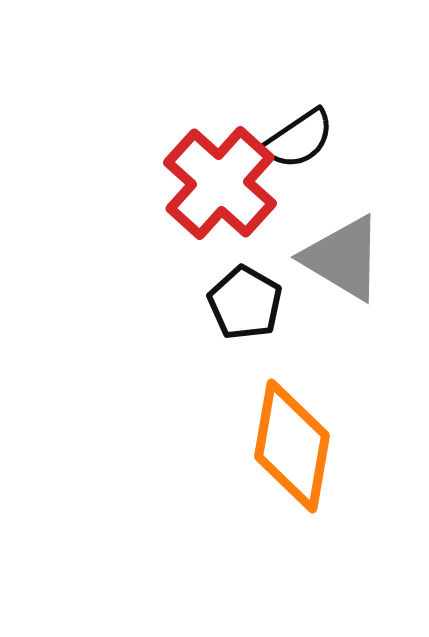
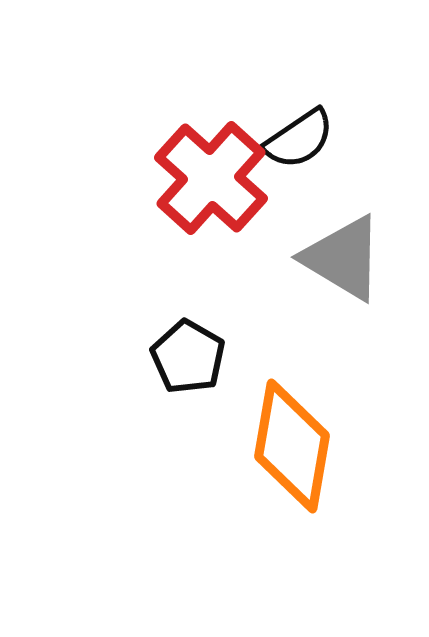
red cross: moved 9 px left, 5 px up
black pentagon: moved 57 px left, 54 px down
